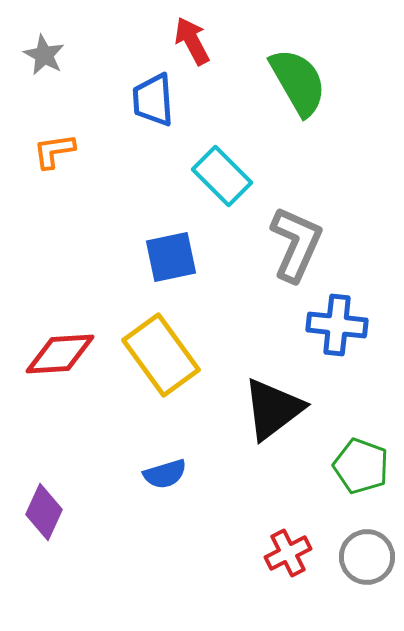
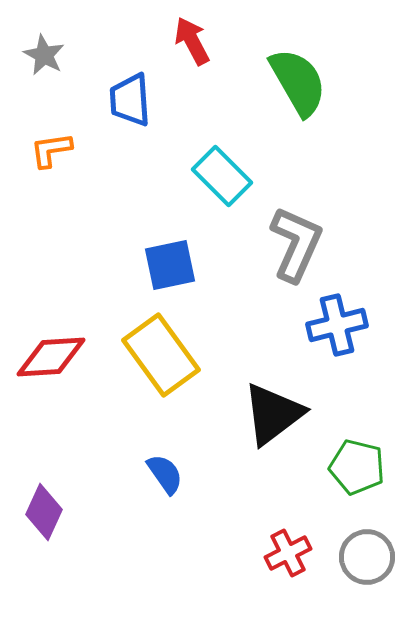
blue trapezoid: moved 23 px left
orange L-shape: moved 3 px left, 1 px up
blue square: moved 1 px left, 8 px down
blue cross: rotated 20 degrees counterclockwise
red diamond: moved 9 px left, 3 px down
black triangle: moved 5 px down
green pentagon: moved 4 px left, 1 px down; rotated 6 degrees counterclockwise
blue semicircle: rotated 108 degrees counterclockwise
